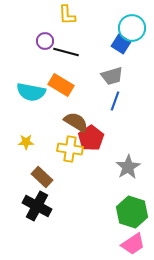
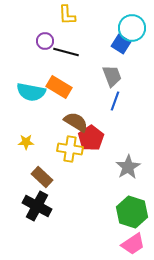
gray trapezoid: rotated 95 degrees counterclockwise
orange rectangle: moved 2 px left, 2 px down
